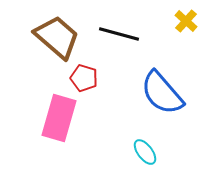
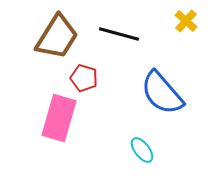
brown trapezoid: rotated 81 degrees clockwise
cyan ellipse: moved 3 px left, 2 px up
